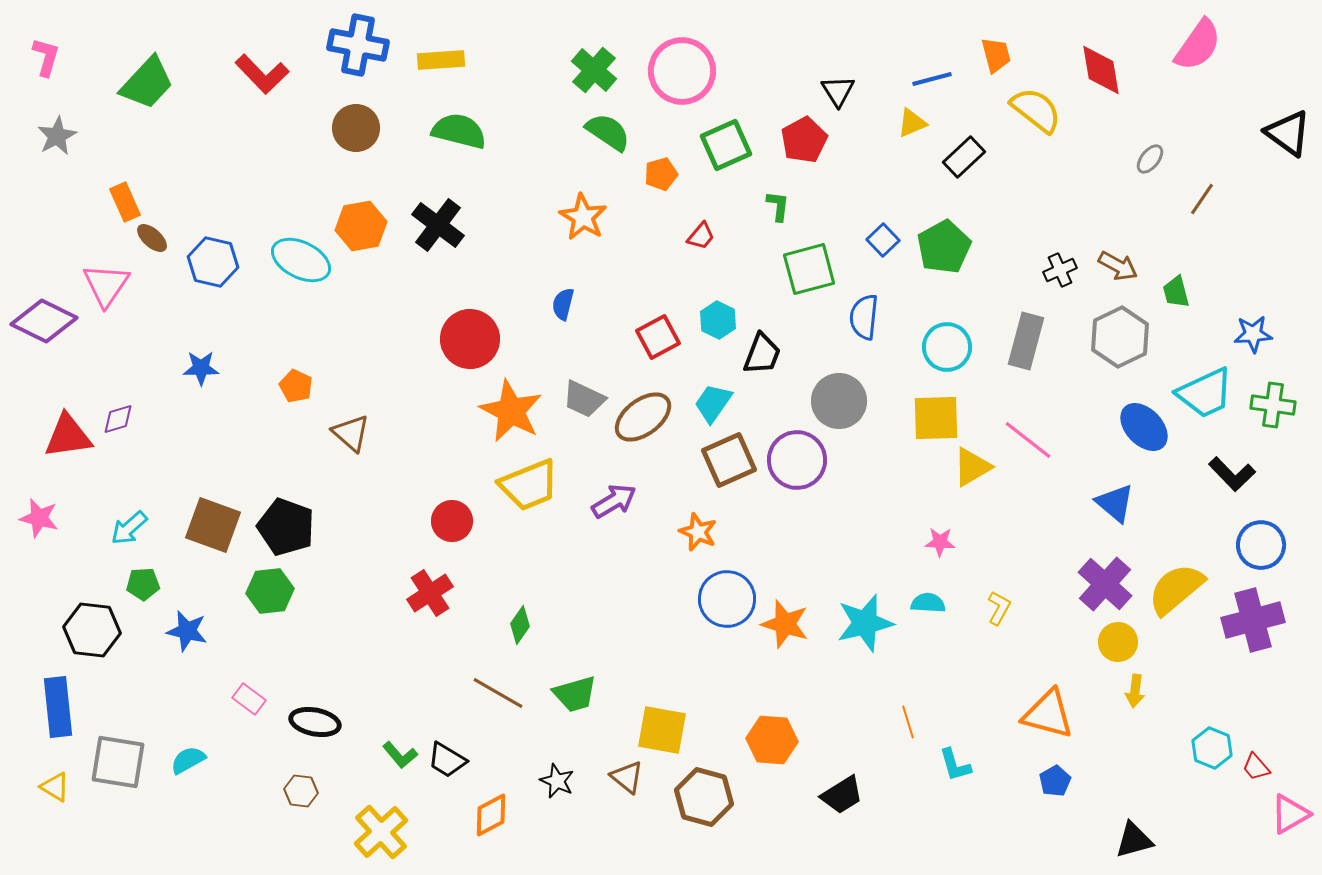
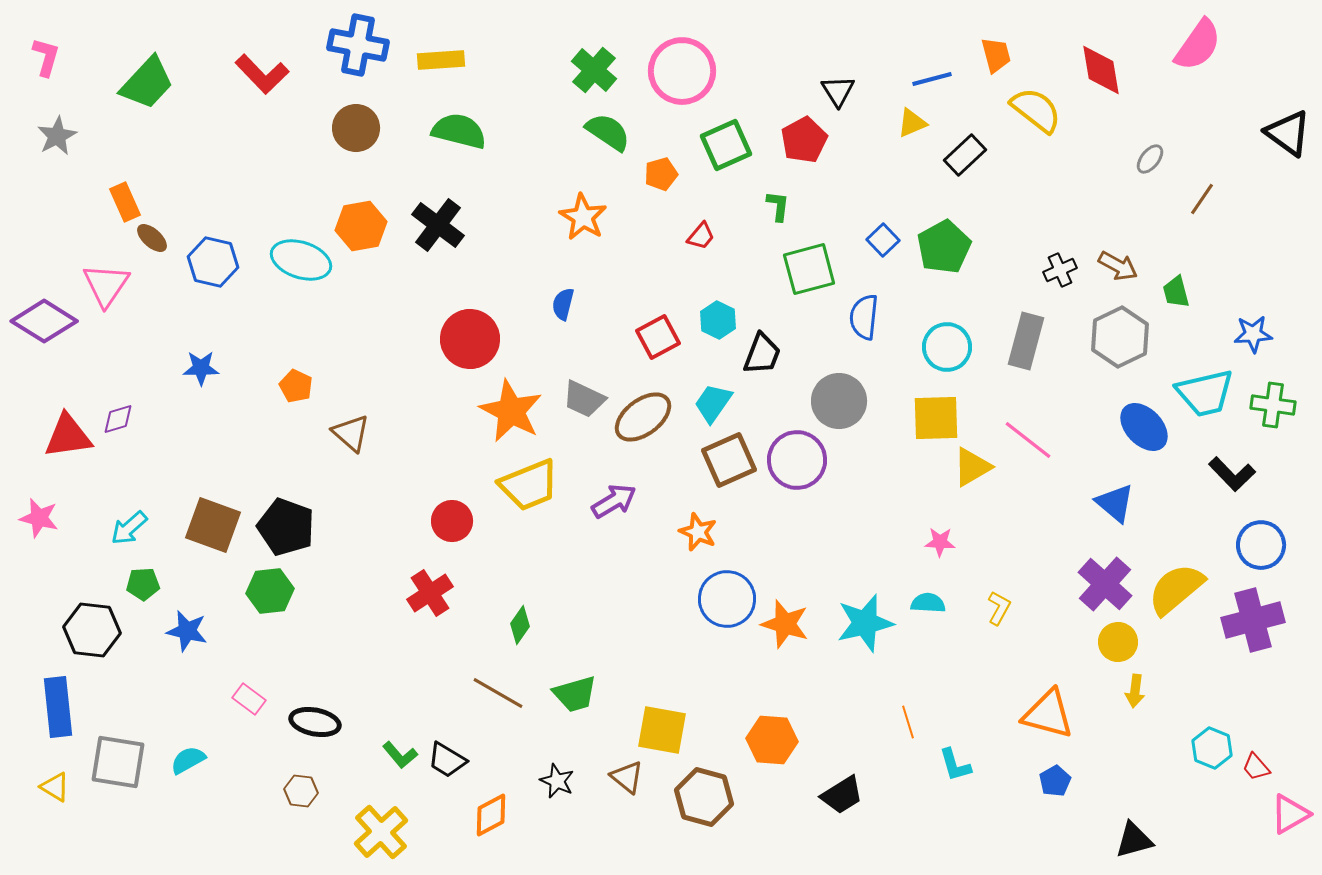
black rectangle at (964, 157): moved 1 px right, 2 px up
cyan ellipse at (301, 260): rotated 8 degrees counterclockwise
purple diamond at (44, 321): rotated 6 degrees clockwise
cyan trapezoid at (1205, 393): rotated 12 degrees clockwise
